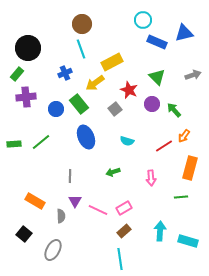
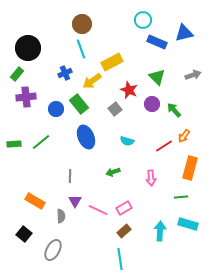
yellow arrow at (95, 83): moved 3 px left, 2 px up
cyan rectangle at (188, 241): moved 17 px up
